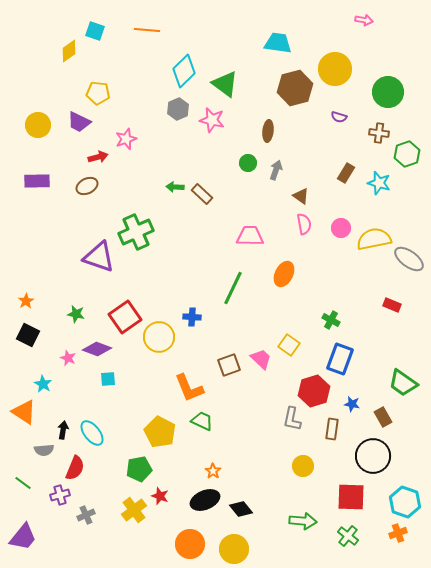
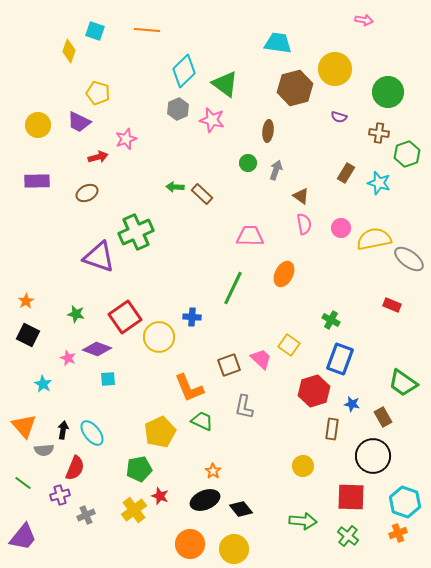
yellow diamond at (69, 51): rotated 35 degrees counterclockwise
yellow pentagon at (98, 93): rotated 10 degrees clockwise
brown ellipse at (87, 186): moved 7 px down
orange triangle at (24, 412): moved 14 px down; rotated 16 degrees clockwise
gray L-shape at (292, 419): moved 48 px left, 12 px up
yellow pentagon at (160, 432): rotated 20 degrees clockwise
